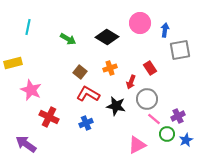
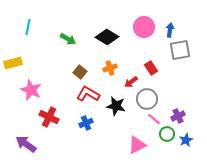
pink circle: moved 4 px right, 4 px down
blue arrow: moved 5 px right
red rectangle: moved 1 px right
red arrow: rotated 32 degrees clockwise
